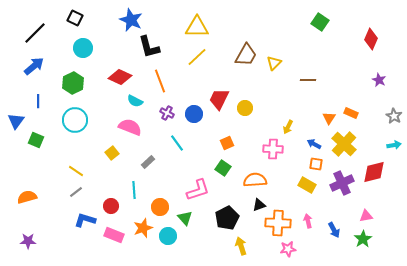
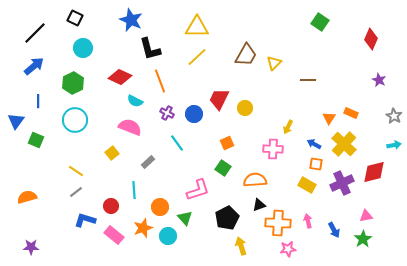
black L-shape at (149, 47): moved 1 px right, 2 px down
pink rectangle at (114, 235): rotated 18 degrees clockwise
purple star at (28, 241): moved 3 px right, 6 px down
